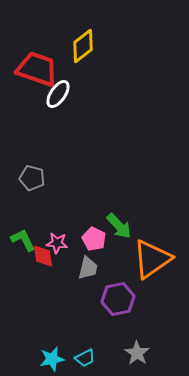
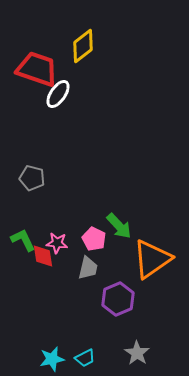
purple hexagon: rotated 12 degrees counterclockwise
